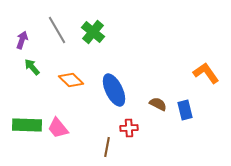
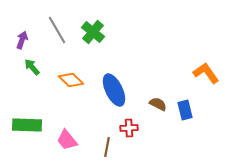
pink trapezoid: moved 9 px right, 12 px down
